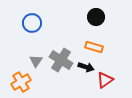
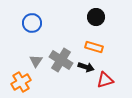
red triangle: rotated 18 degrees clockwise
